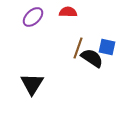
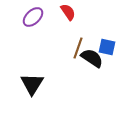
red semicircle: rotated 54 degrees clockwise
